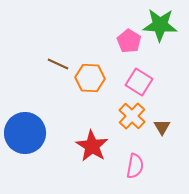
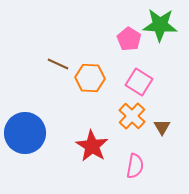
pink pentagon: moved 2 px up
